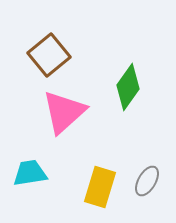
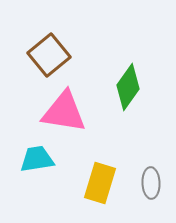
pink triangle: rotated 51 degrees clockwise
cyan trapezoid: moved 7 px right, 14 px up
gray ellipse: moved 4 px right, 2 px down; rotated 32 degrees counterclockwise
yellow rectangle: moved 4 px up
